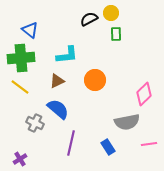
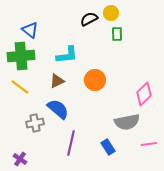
green rectangle: moved 1 px right
green cross: moved 2 px up
gray cross: rotated 36 degrees counterclockwise
purple cross: rotated 24 degrees counterclockwise
